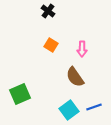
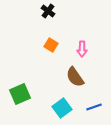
cyan square: moved 7 px left, 2 px up
